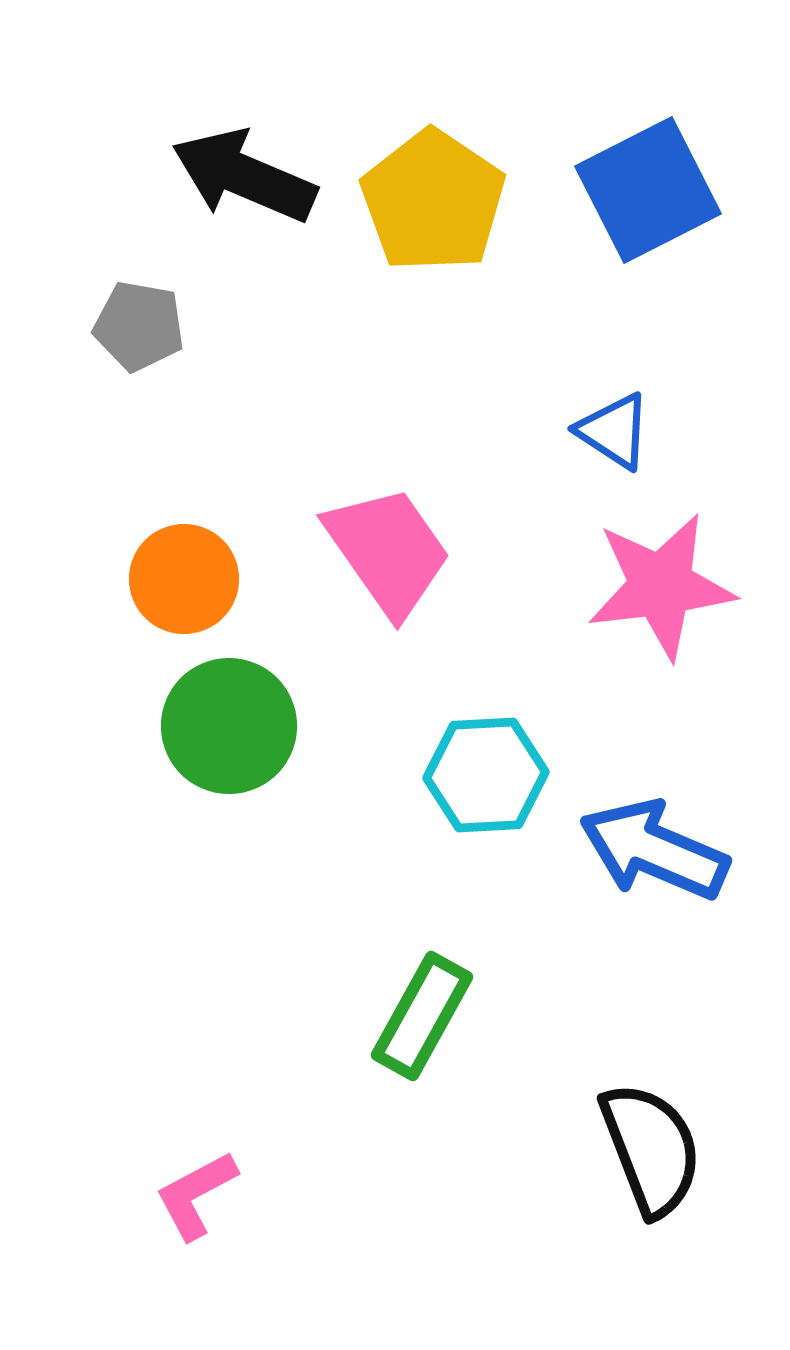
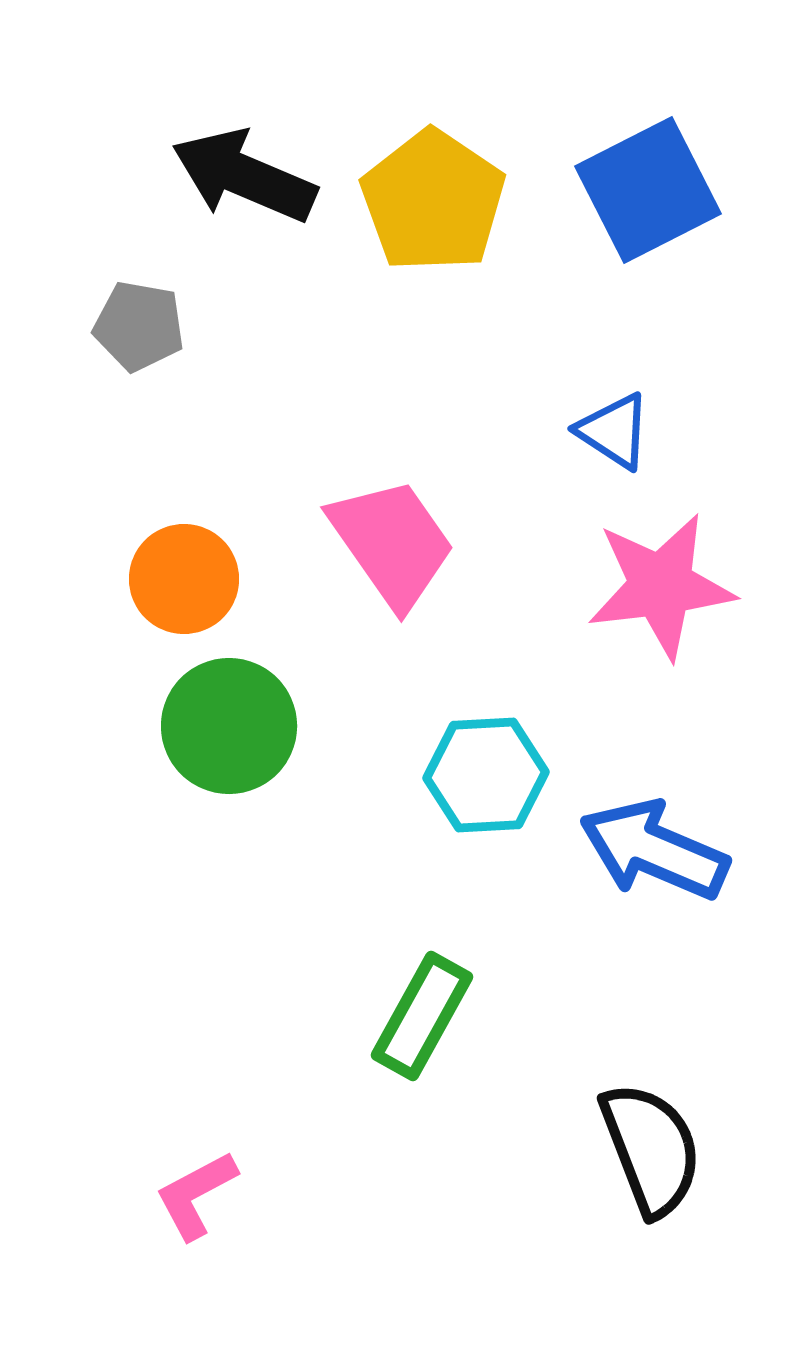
pink trapezoid: moved 4 px right, 8 px up
